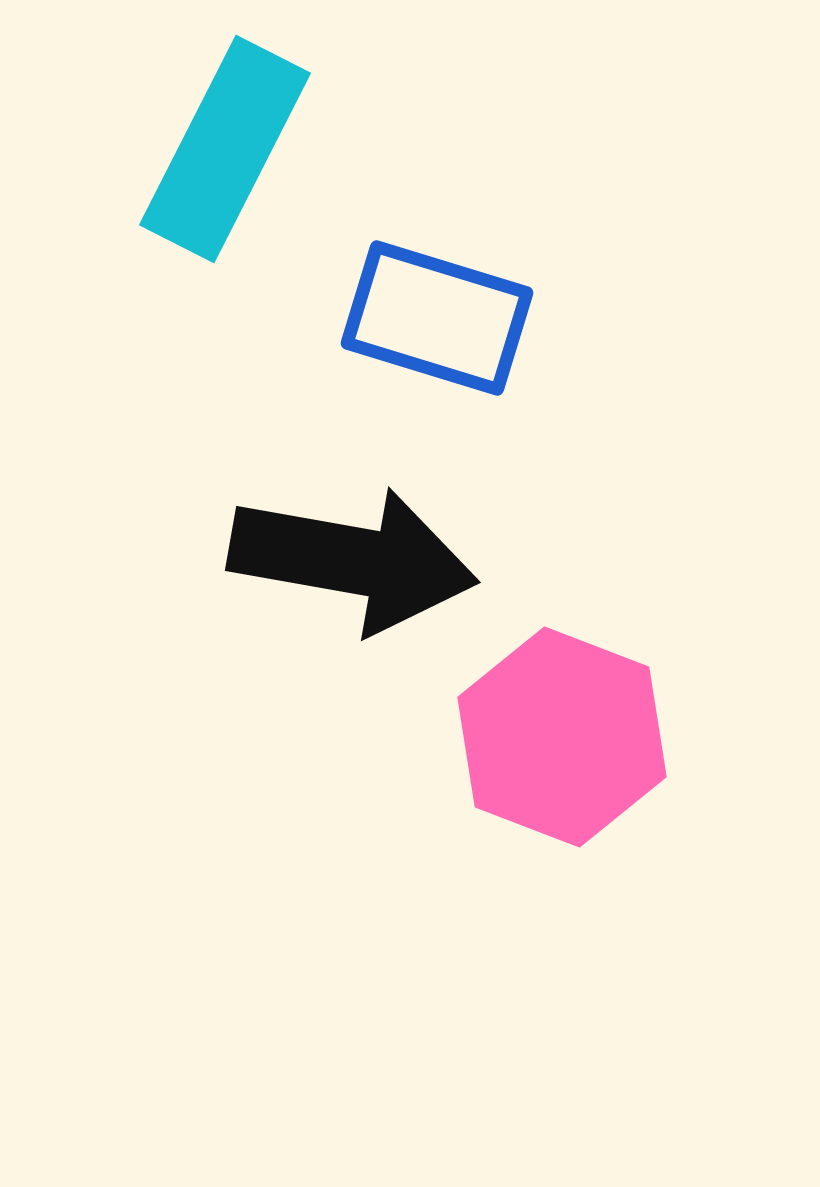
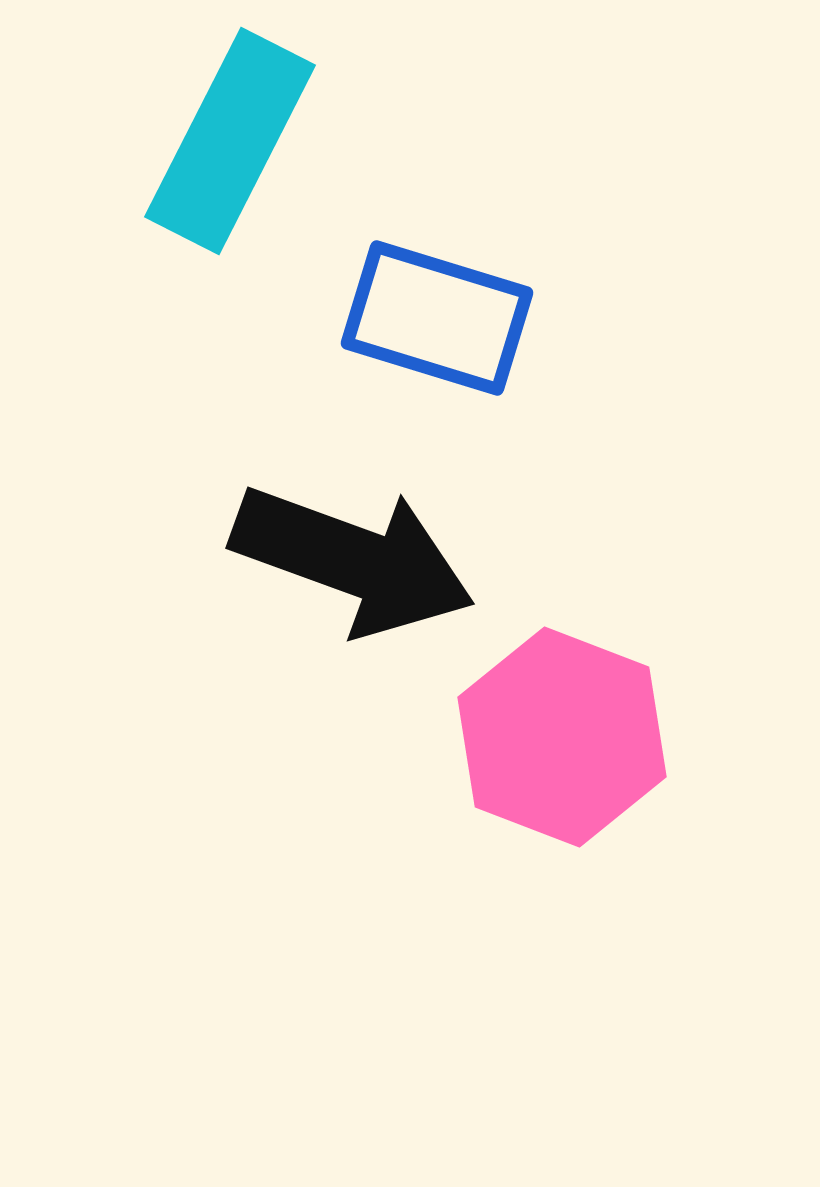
cyan rectangle: moved 5 px right, 8 px up
black arrow: rotated 10 degrees clockwise
